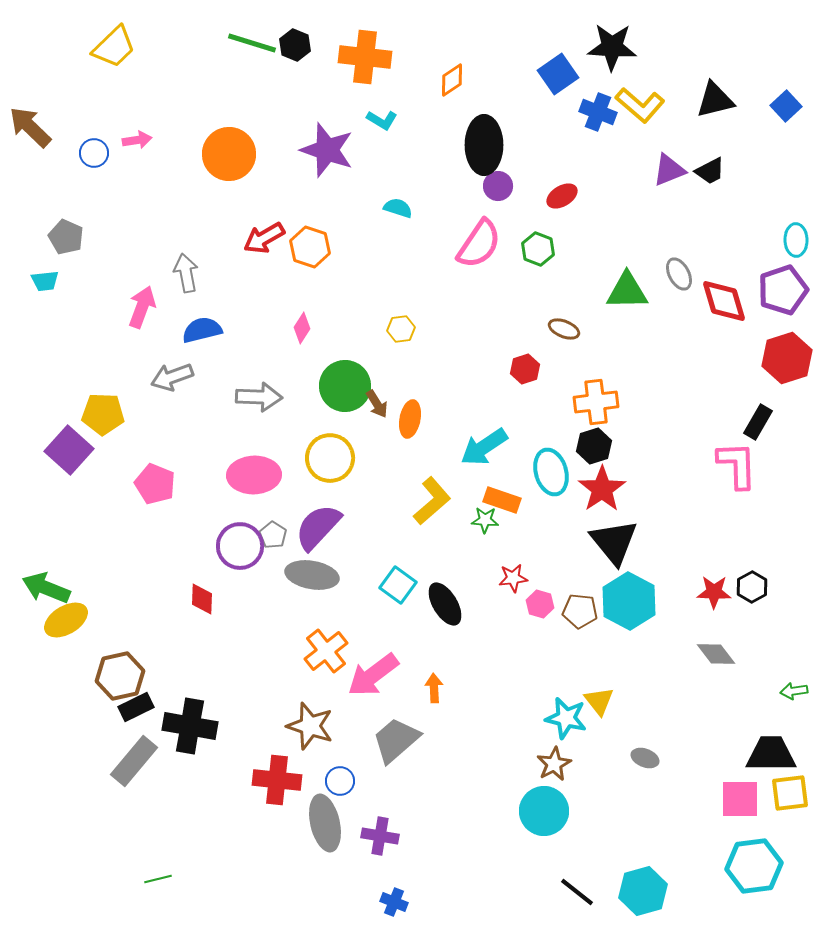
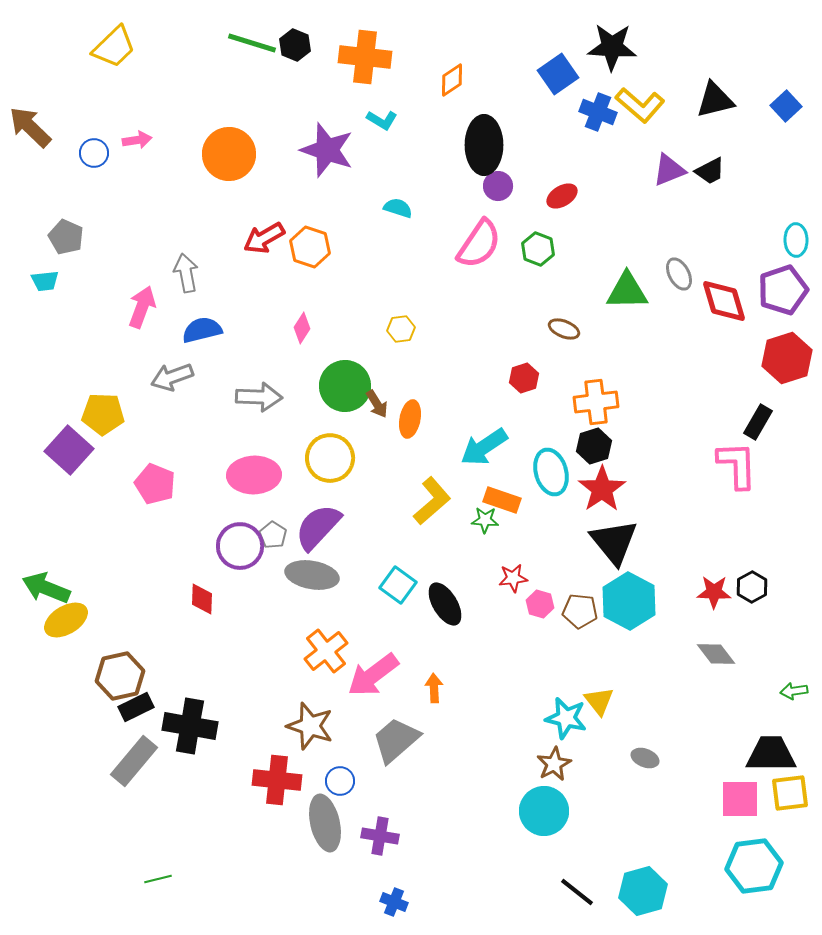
red hexagon at (525, 369): moved 1 px left, 9 px down
